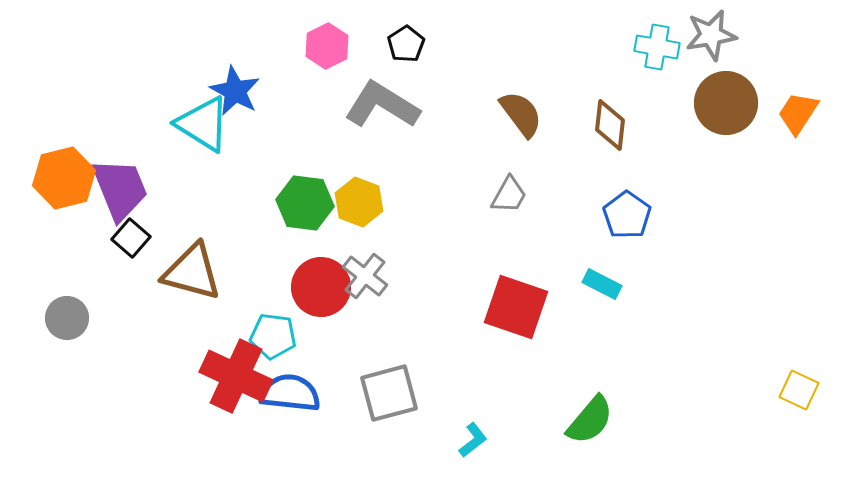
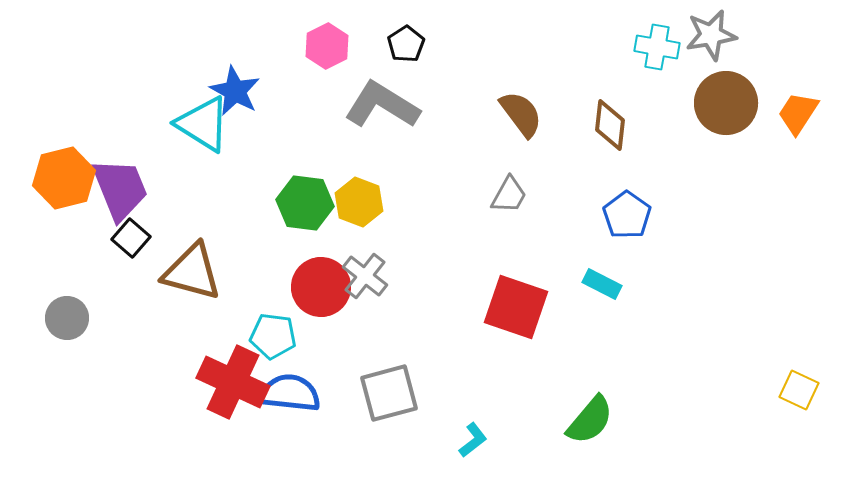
red cross: moved 3 px left, 6 px down
